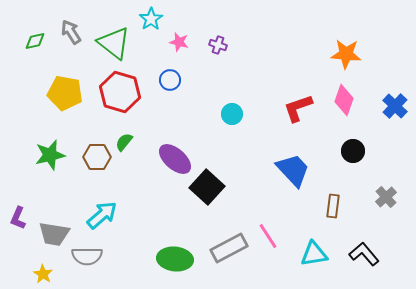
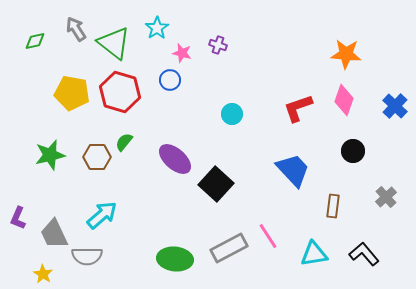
cyan star: moved 6 px right, 9 px down
gray arrow: moved 5 px right, 3 px up
pink star: moved 3 px right, 11 px down
yellow pentagon: moved 7 px right
black square: moved 9 px right, 3 px up
gray trapezoid: rotated 56 degrees clockwise
